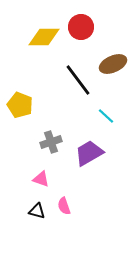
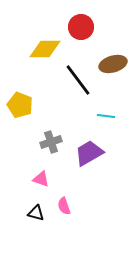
yellow diamond: moved 1 px right, 12 px down
brown ellipse: rotated 8 degrees clockwise
cyan line: rotated 36 degrees counterclockwise
black triangle: moved 1 px left, 2 px down
